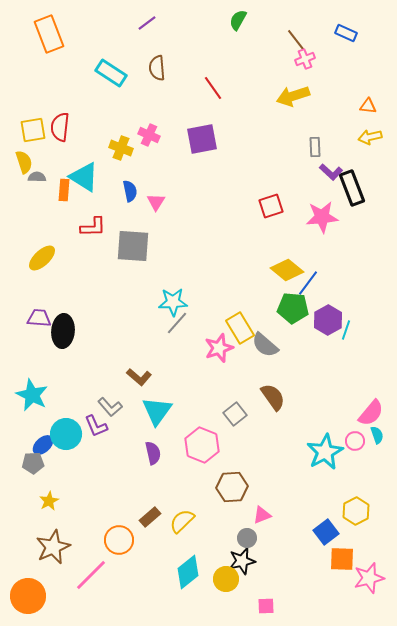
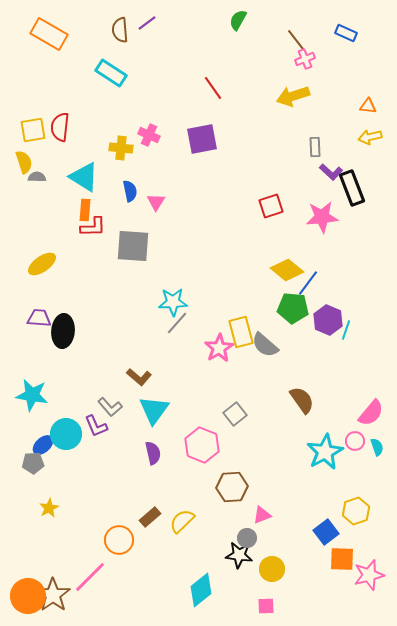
orange rectangle at (49, 34): rotated 39 degrees counterclockwise
brown semicircle at (157, 68): moved 37 px left, 38 px up
yellow cross at (121, 148): rotated 15 degrees counterclockwise
orange rectangle at (64, 190): moved 21 px right, 20 px down
yellow ellipse at (42, 258): moved 6 px down; rotated 8 degrees clockwise
purple hexagon at (328, 320): rotated 8 degrees counterclockwise
yellow rectangle at (240, 328): moved 1 px right, 4 px down; rotated 16 degrees clockwise
pink star at (219, 348): rotated 12 degrees counterclockwise
cyan star at (32, 395): rotated 16 degrees counterclockwise
brown semicircle at (273, 397): moved 29 px right, 3 px down
cyan triangle at (157, 411): moved 3 px left, 1 px up
cyan semicircle at (377, 435): moved 12 px down
yellow star at (49, 501): moved 7 px down
yellow hexagon at (356, 511): rotated 8 degrees clockwise
brown star at (53, 547): moved 48 px down; rotated 12 degrees counterclockwise
black star at (242, 561): moved 3 px left, 6 px up; rotated 20 degrees clockwise
cyan diamond at (188, 572): moved 13 px right, 18 px down
pink line at (91, 575): moved 1 px left, 2 px down
pink star at (369, 578): moved 3 px up
yellow circle at (226, 579): moved 46 px right, 10 px up
